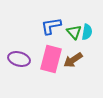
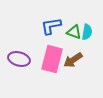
green triangle: rotated 28 degrees counterclockwise
pink rectangle: moved 1 px right
